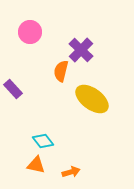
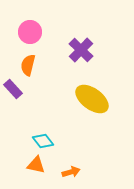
orange semicircle: moved 33 px left, 6 px up
